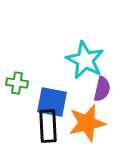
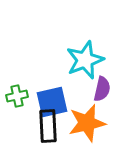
cyan star: rotated 24 degrees clockwise
green cross: moved 13 px down; rotated 20 degrees counterclockwise
blue square: rotated 24 degrees counterclockwise
